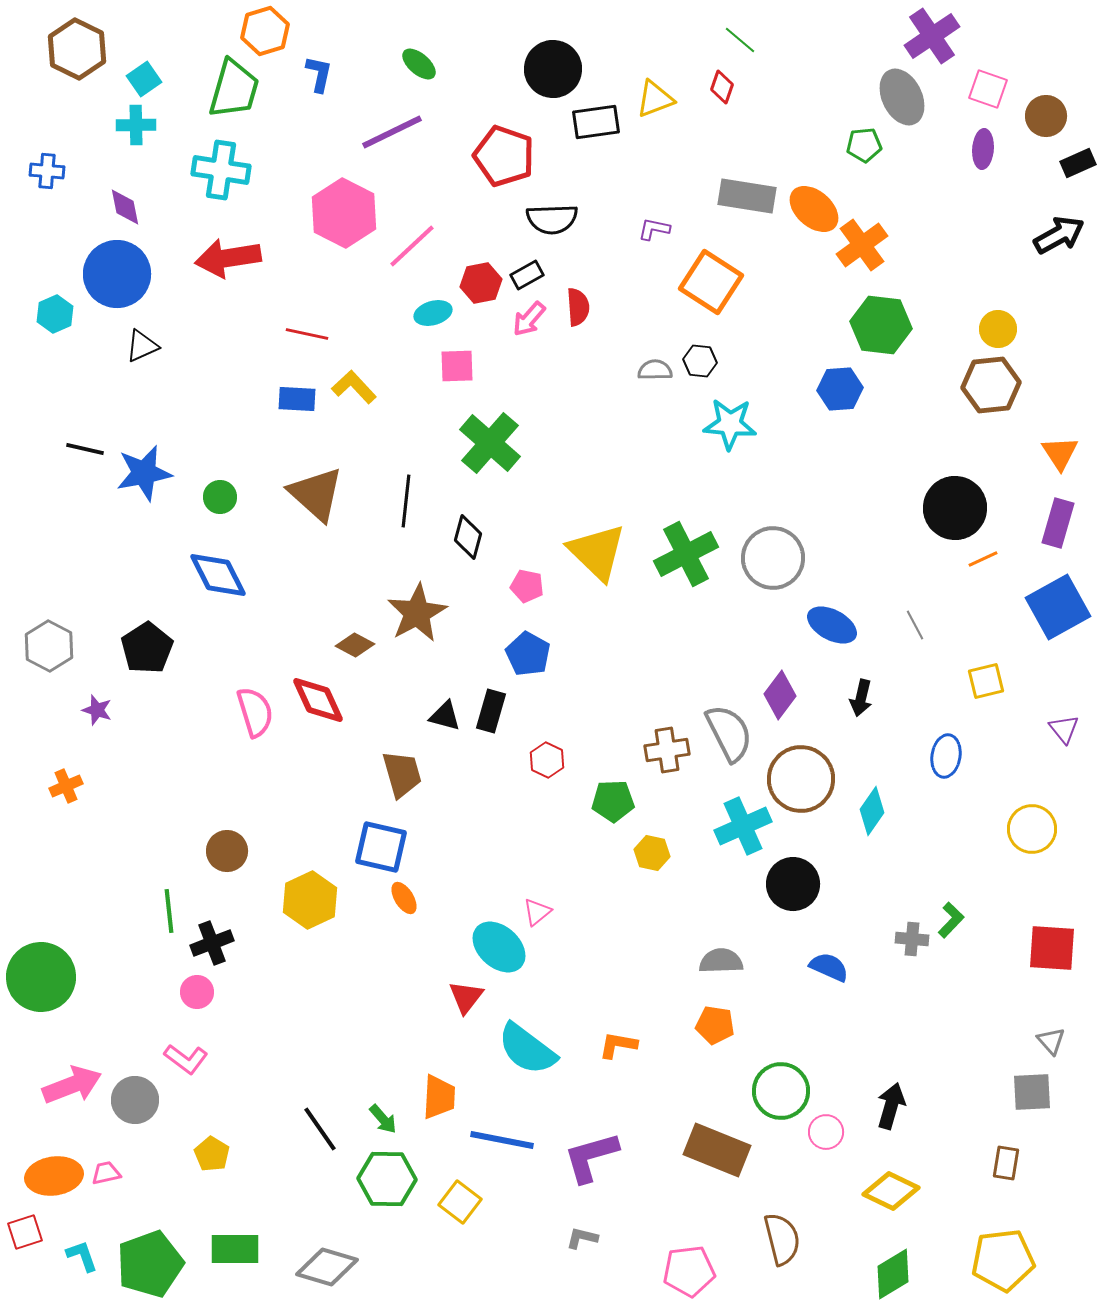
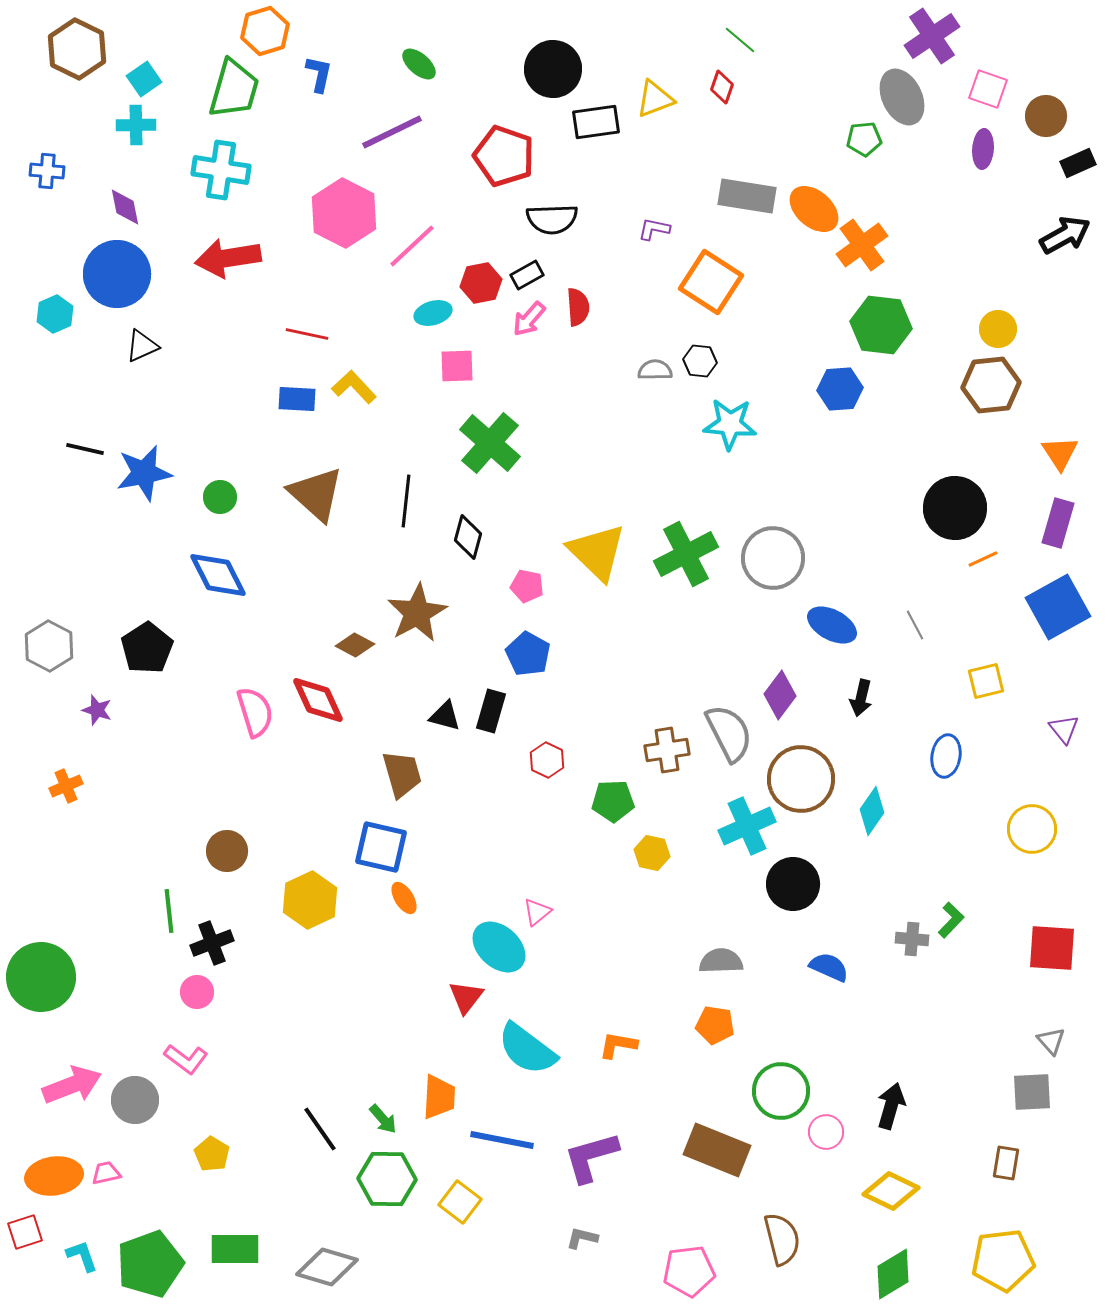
green pentagon at (864, 145): moved 6 px up
black arrow at (1059, 235): moved 6 px right
cyan cross at (743, 826): moved 4 px right
